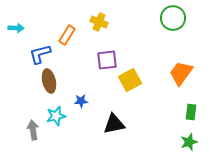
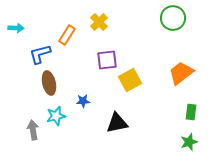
yellow cross: rotated 24 degrees clockwise
orange trapezoid: rotated 16 degrees clockwise
brown ellipse: moved 2 px down
blue star: moved 2 px right
black triangle: moved 3 px right, 1 px up
